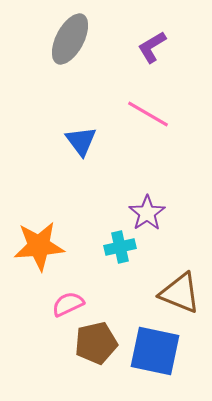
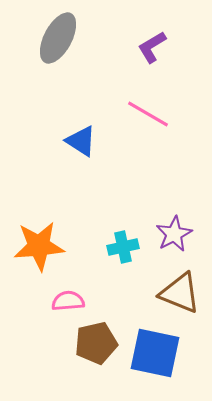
gray ellipse: moved 12 px left, 1 px up
blue triangle: rotated 20 degrees counterclockwise
purple star: moved 27 px right, 21 px down; rotated 6 degrees clockwise
cyan cross: moved 3 px right
pink semicircle: moved 3 px up; rotated 20 degrees clockwise
blue square: moved 2 px down
